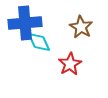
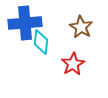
cyan diamond: moved 2 px right; rotated 30 degrees clockwise
red star: moved 3 px right
